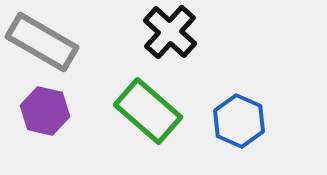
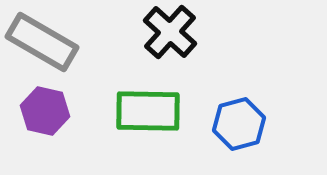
green rectangle: rotated 40 degrees counterclockwise
blue hexagon: moved 3 px down; rotated 21 degrees clockwise
